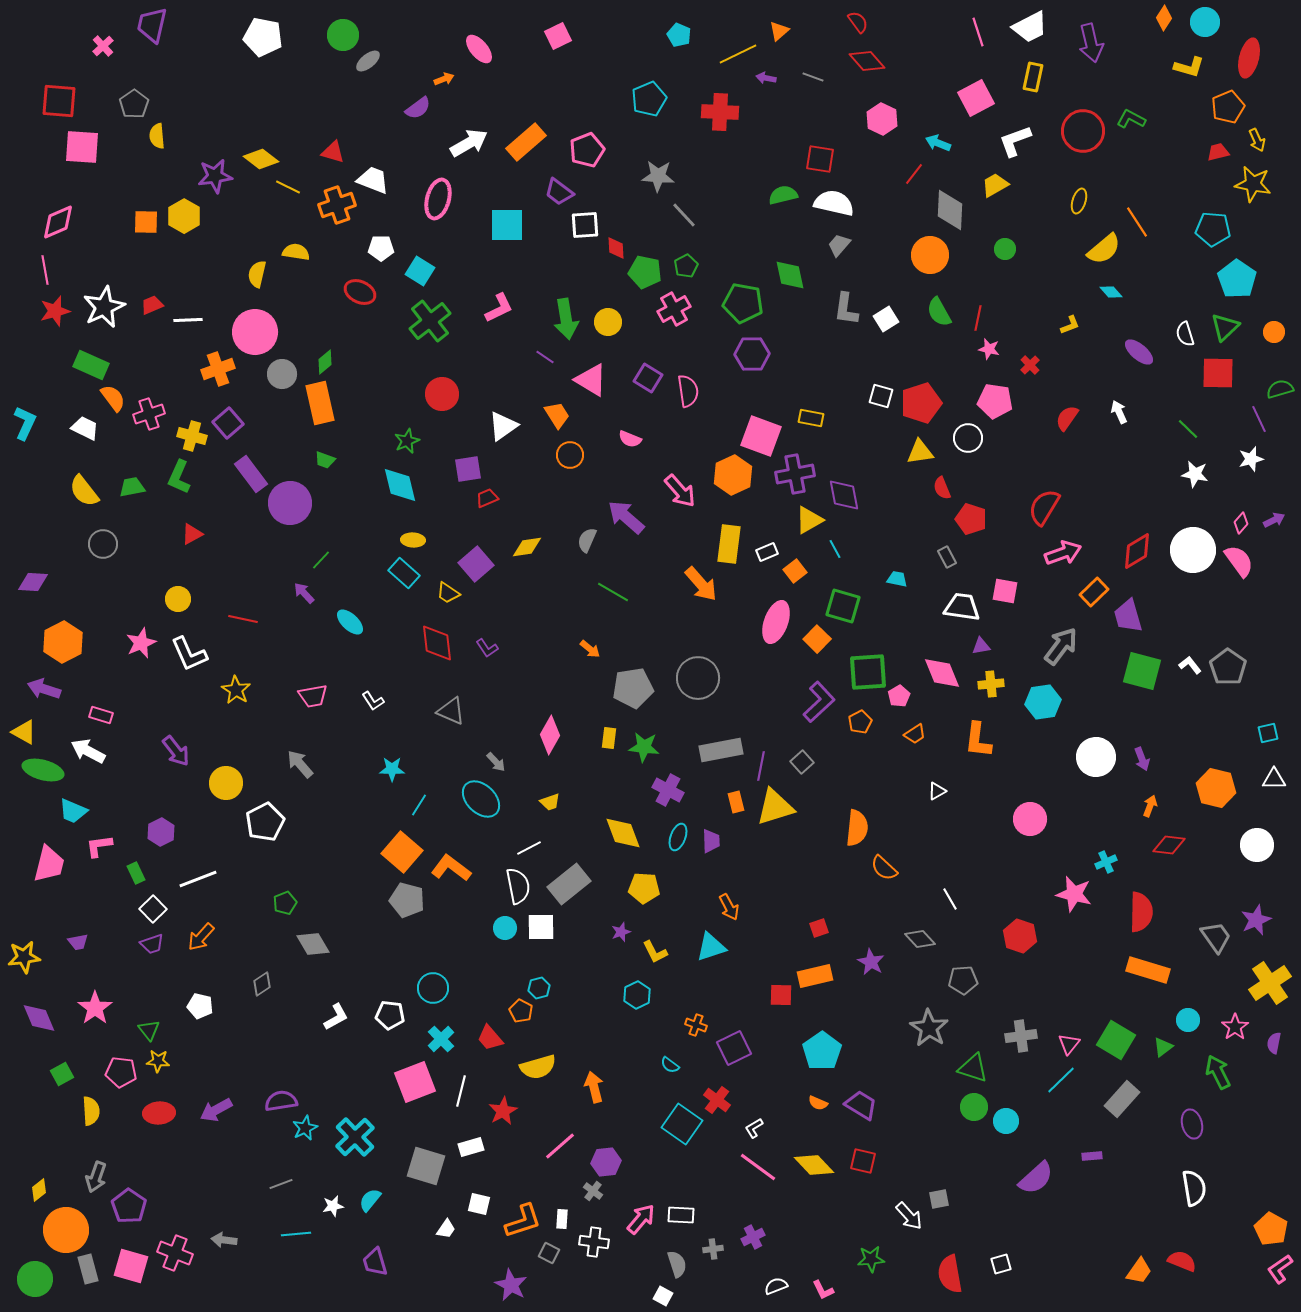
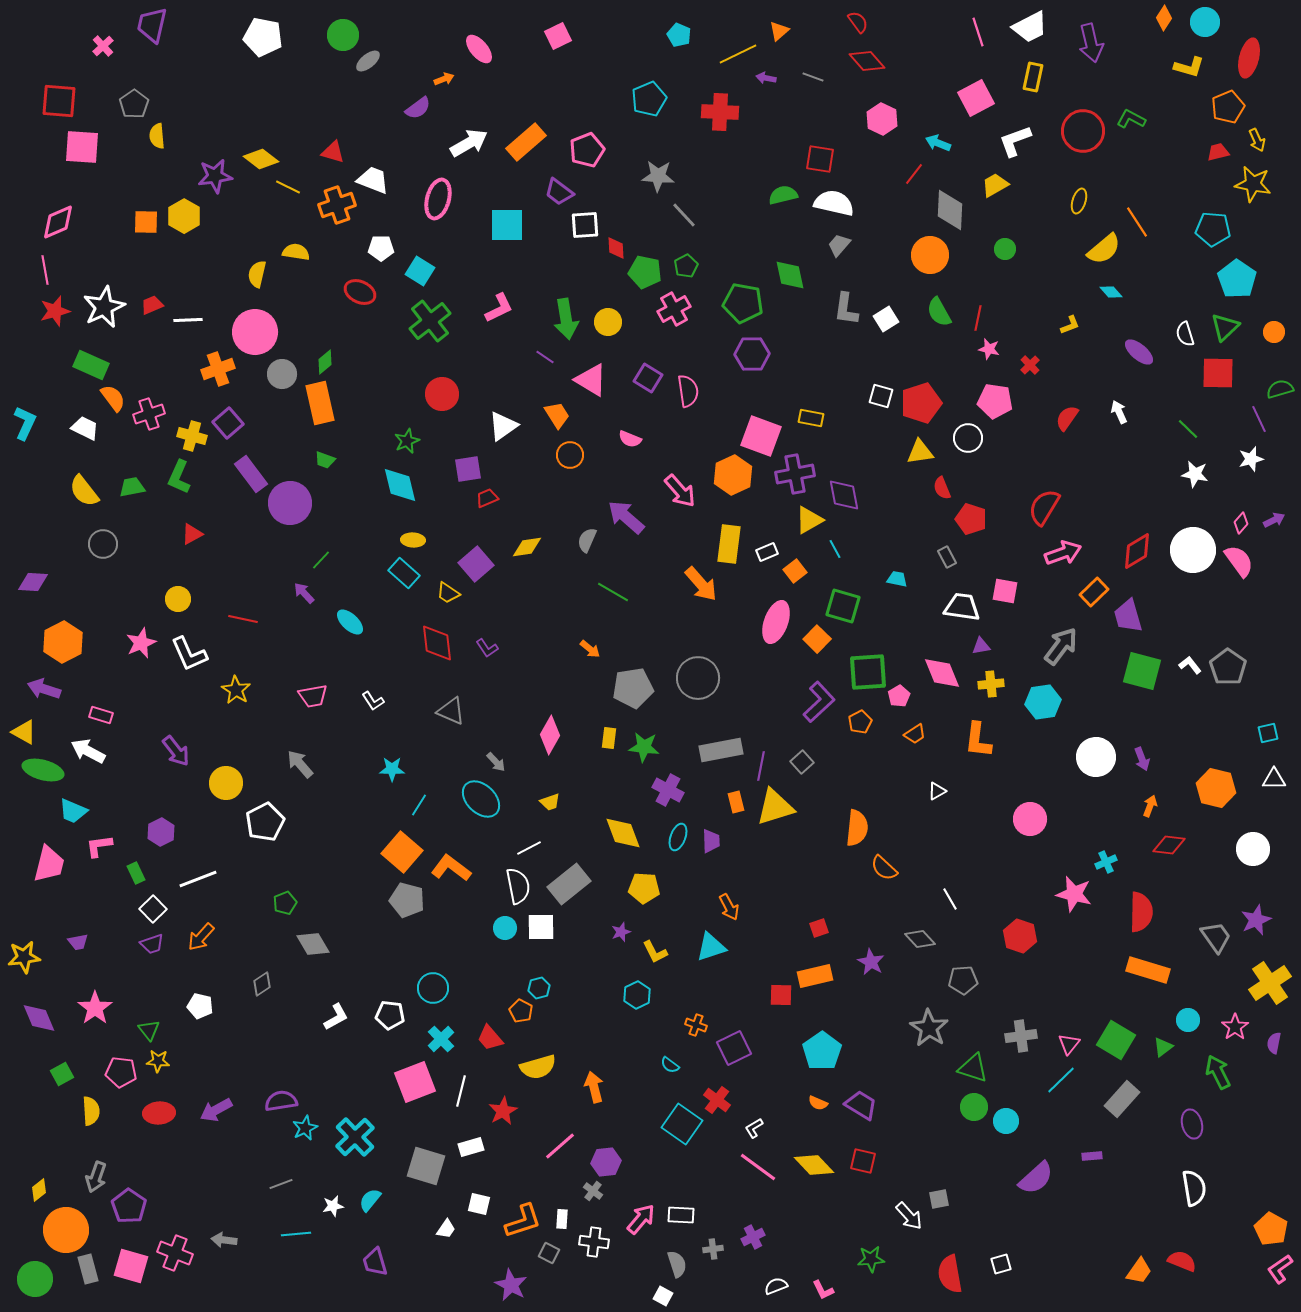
white circle at (1257, 845): moved 4 px left, 4 px down
